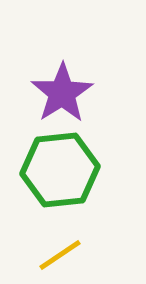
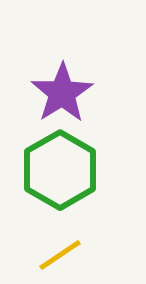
green hexagon: rotated 24 degrees counterclockwise
